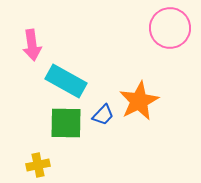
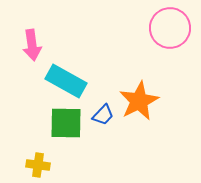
yellow cross: rotated 20 degrees clockwise
